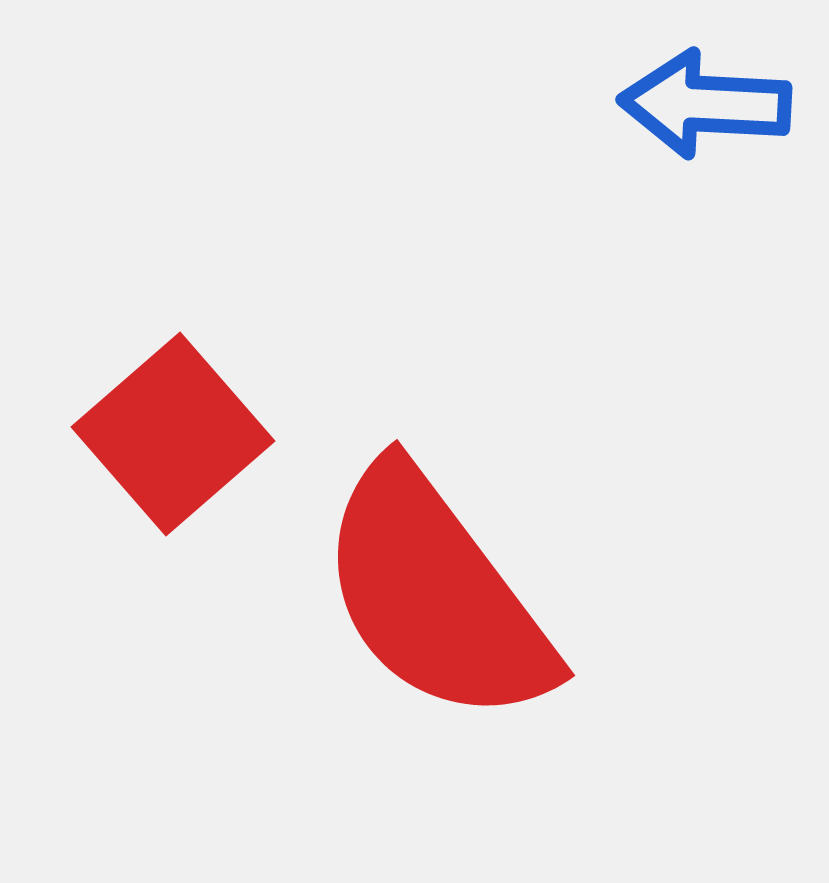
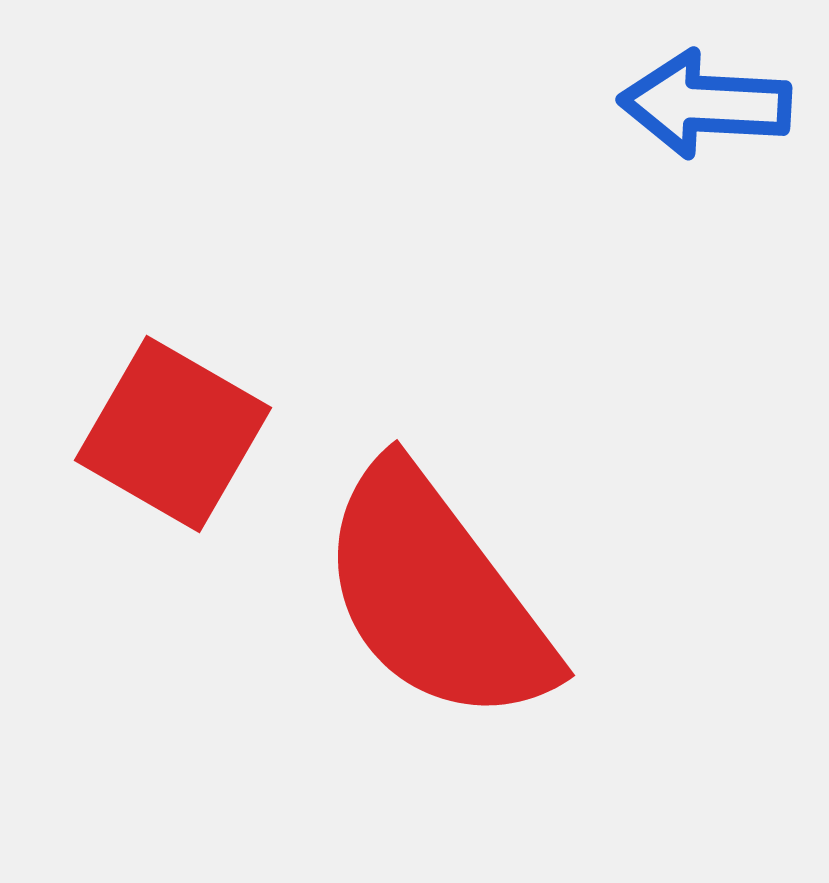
red square: rotated 19 degrees counterclockwise
